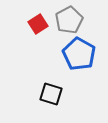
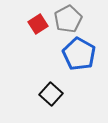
gray pentagon: moved 1 px left, 1 px up
black square: rotated 25 degrees clockwise
